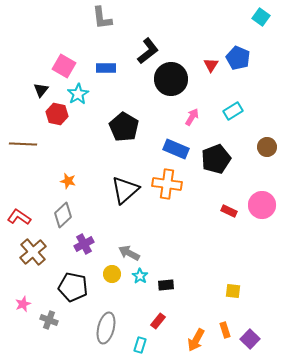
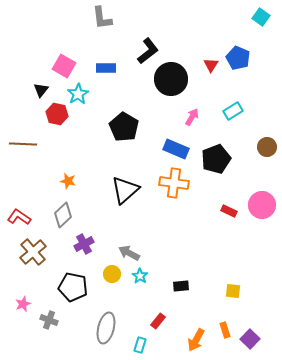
orange cross at (167, 184): moved 7 px right, 1 px up
black rectangle at (166, 285): moved 15 px right, 1 px down
